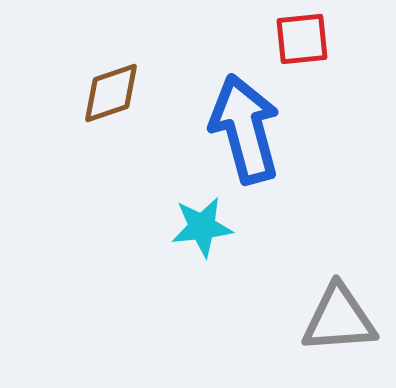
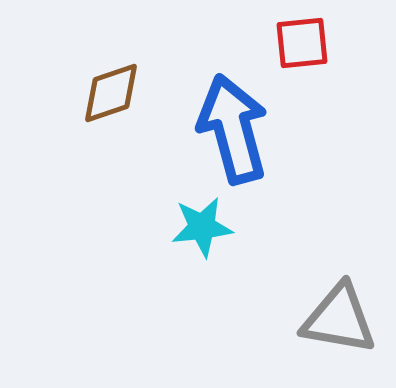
red square: moved 4 px down
blue arrow: moved 12 px left
gray triangle: rotated 14 degrees clockwise
